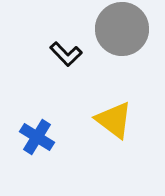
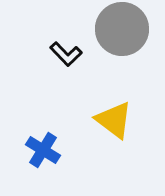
blue cross: moved 6 px right, 13 px down
